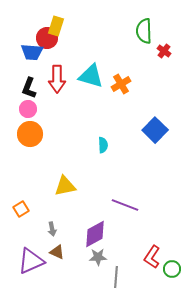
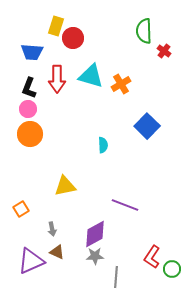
red circle: moved 26 px right
blue square: moved 8 px left, 4 px up
gray star: moved 3 px left, 1 px up
